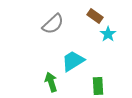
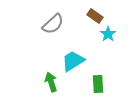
green rectangle: moved 2 px up
